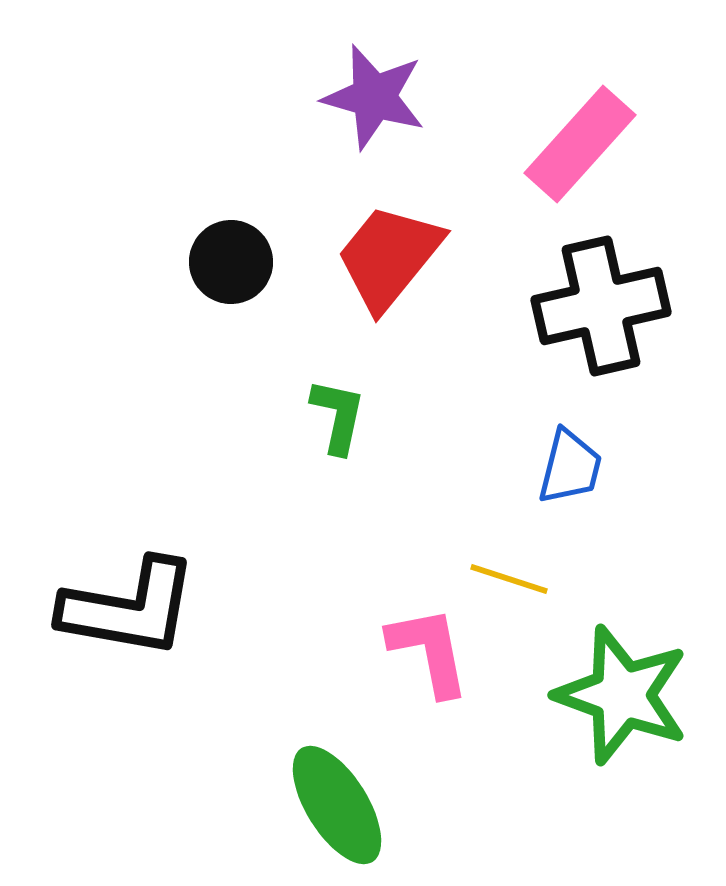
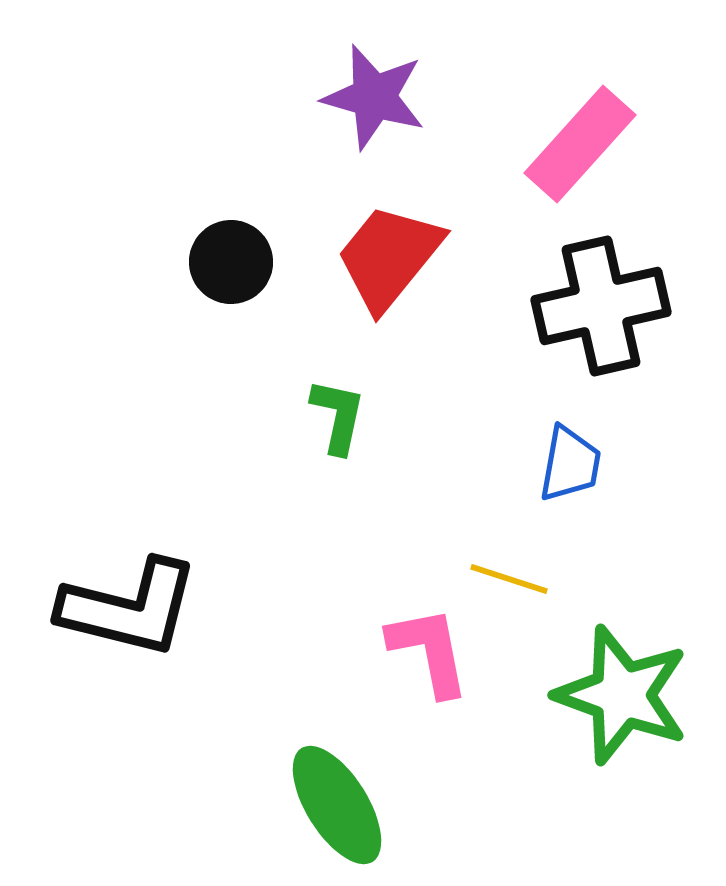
blue trapezoid: moved 3 px up; rotated 4 degrees counterclockwise
black L-shape: rotated 4 degrees clockwise
